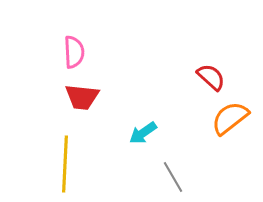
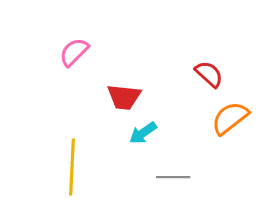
pink semicircle: rotated 132 degrees counterclockwise
red semicircle: moved 2 px left, 3 px up
red trapezoid: moved 42 px right
yellow line: moved 7 px right, 3 px down
gray line: rotated 60 degrees counterclockwise
